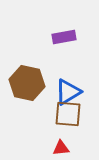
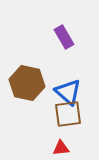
purple rectangle: rotated 70 degrees clockwise
blue triangle: rotated 48 degrees counterclockwise
brown square: rotated 12 degrees counterclockwise
